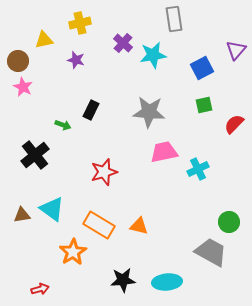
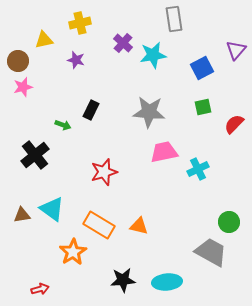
pink star: rotated 30 degrees clockwise
green square: moved 1 px left, 2 px down
